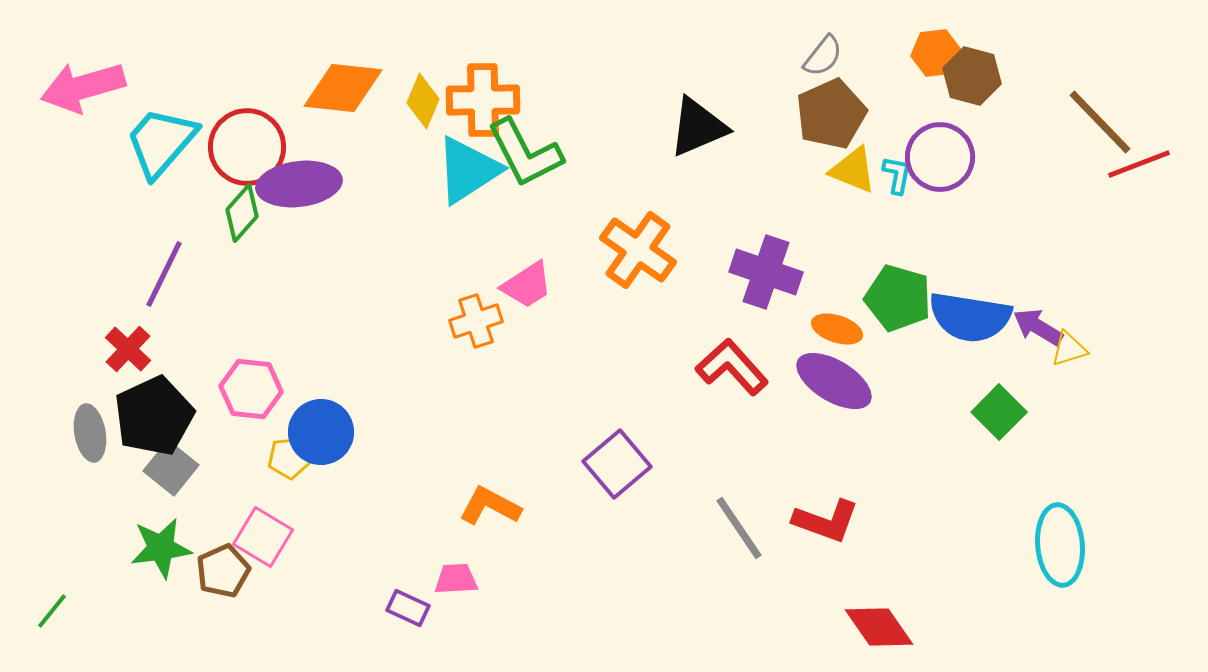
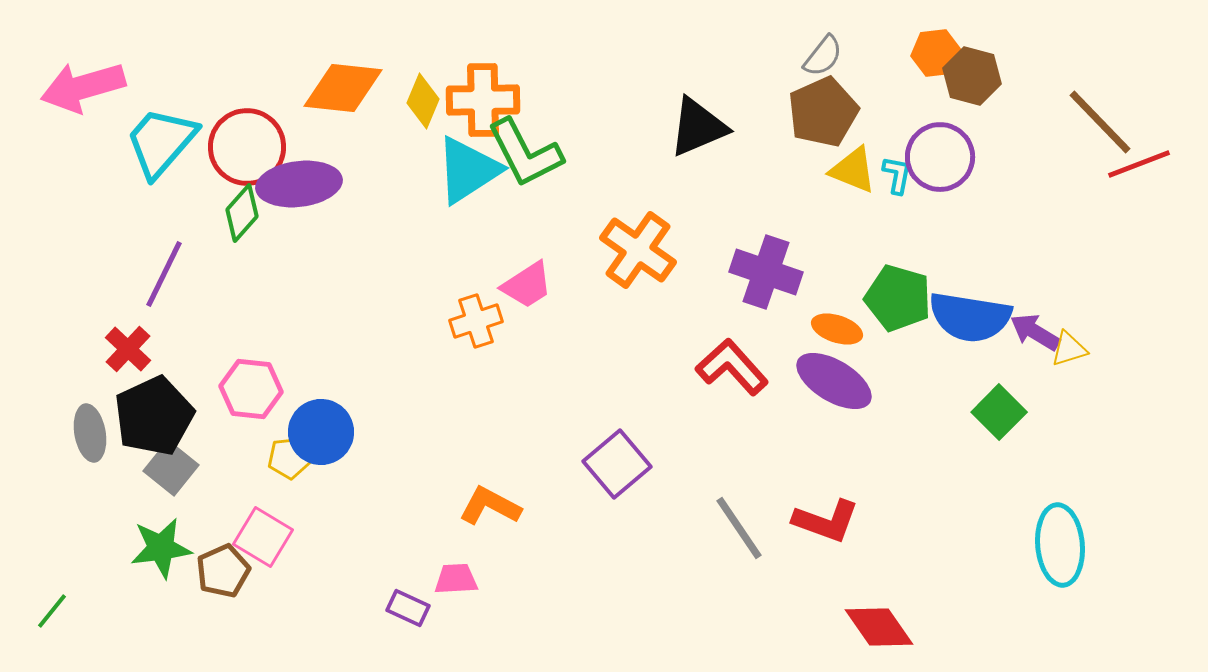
brown pentagon at (831, 114): moved 8 px left, 2 px up
purple arrow at (1038, 327): moved 3 px left, 5 px down
